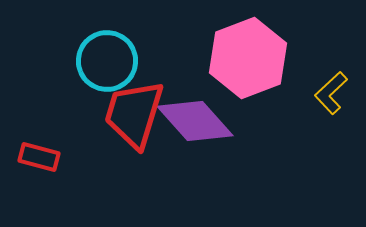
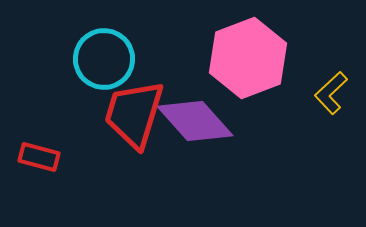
cyan circle: moved 3 px left, 2 px up
